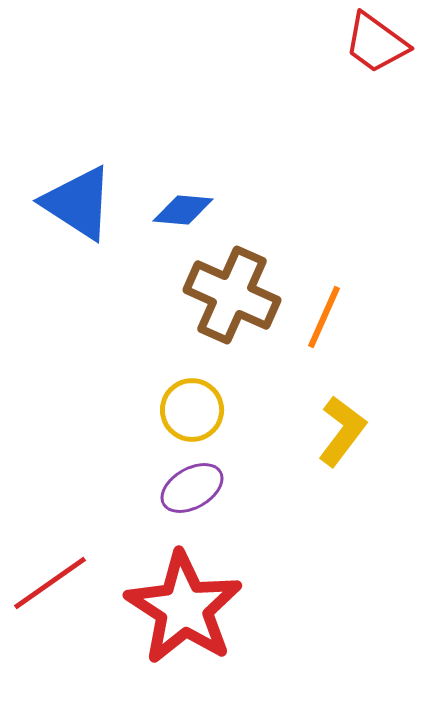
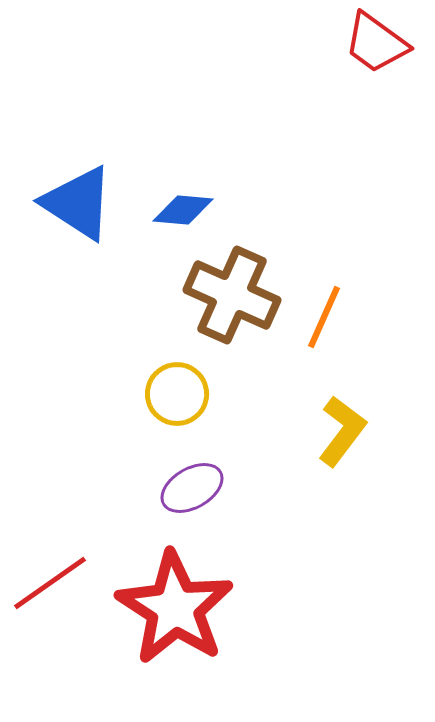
yellow circle: moved 15 px left, 16 px up
red star: moved 9 px left
